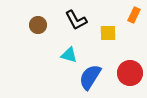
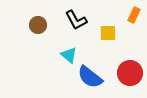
cyan triangle: rotated 24 degrees clockwise
blue semicircle: rotated 84 degrees counterclockwise
